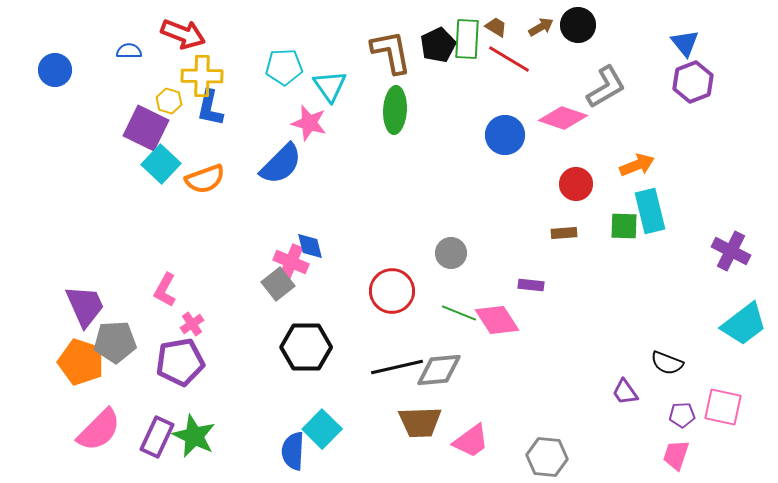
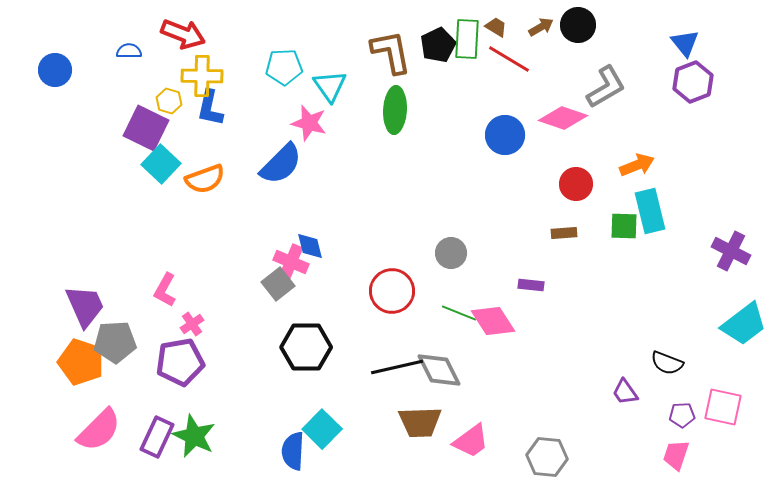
pink diamond at (497, 320): moved 4 px left, 1 px down
gray diamond at (439, 370): rotated 69 degrees clockwise
